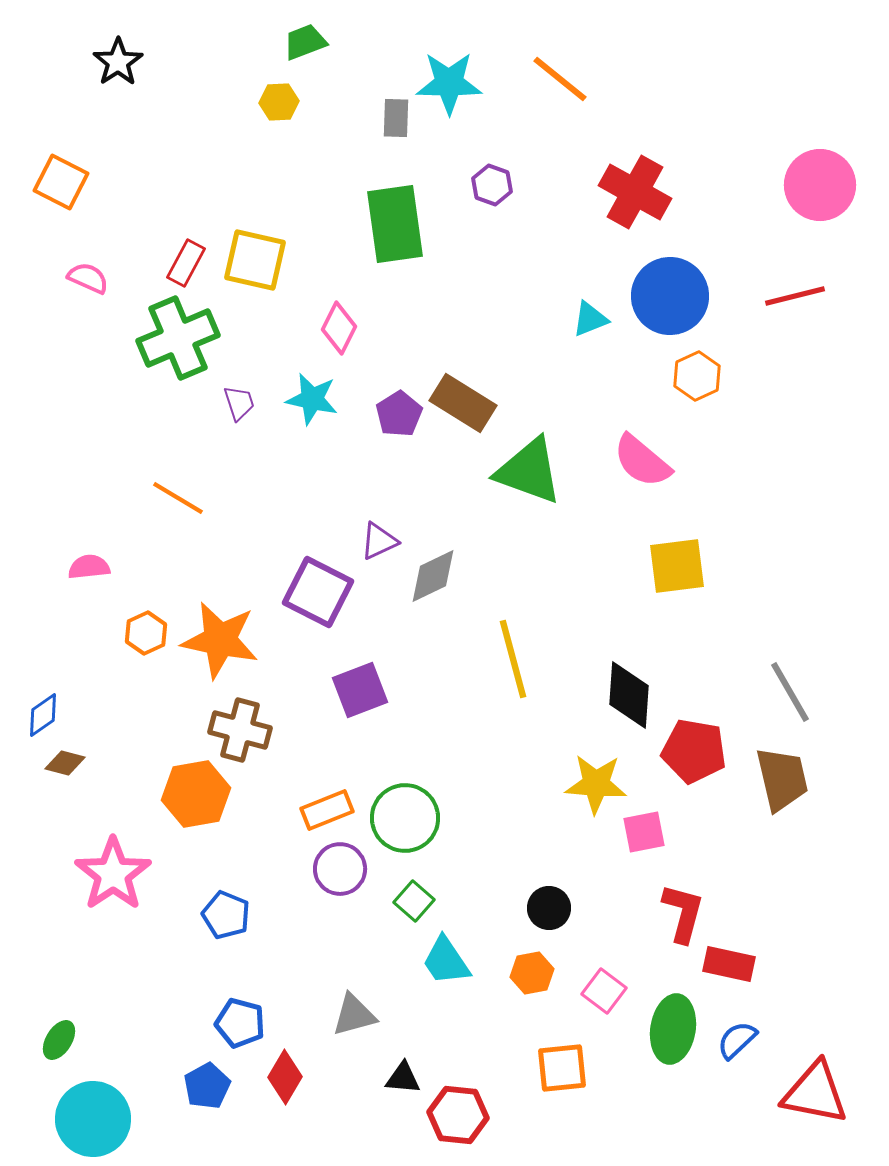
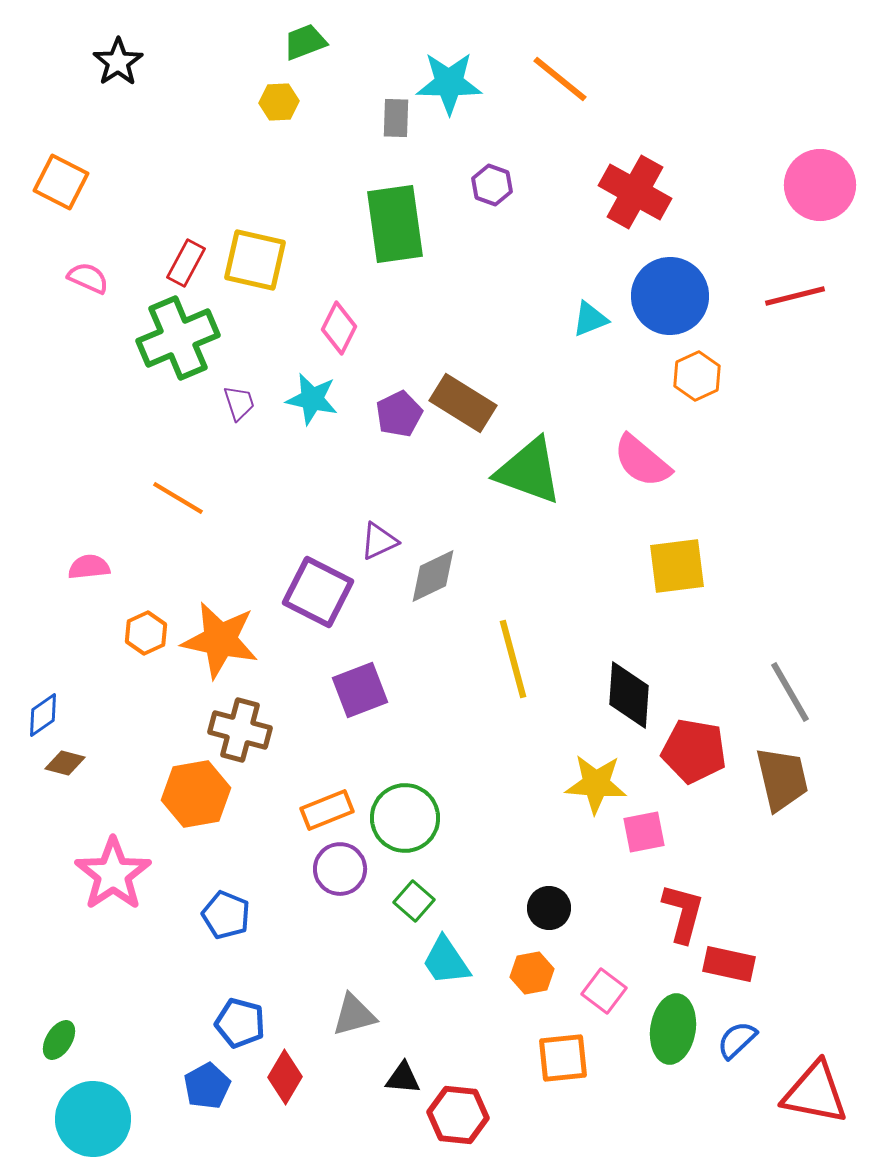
purple pentagon at (399, 414): rotated 6 degrees clockwise
orange square at (562, 1068): moved 1 px right, 10 px up
